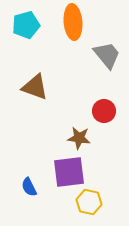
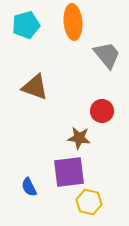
red circle: moved 2 px left
